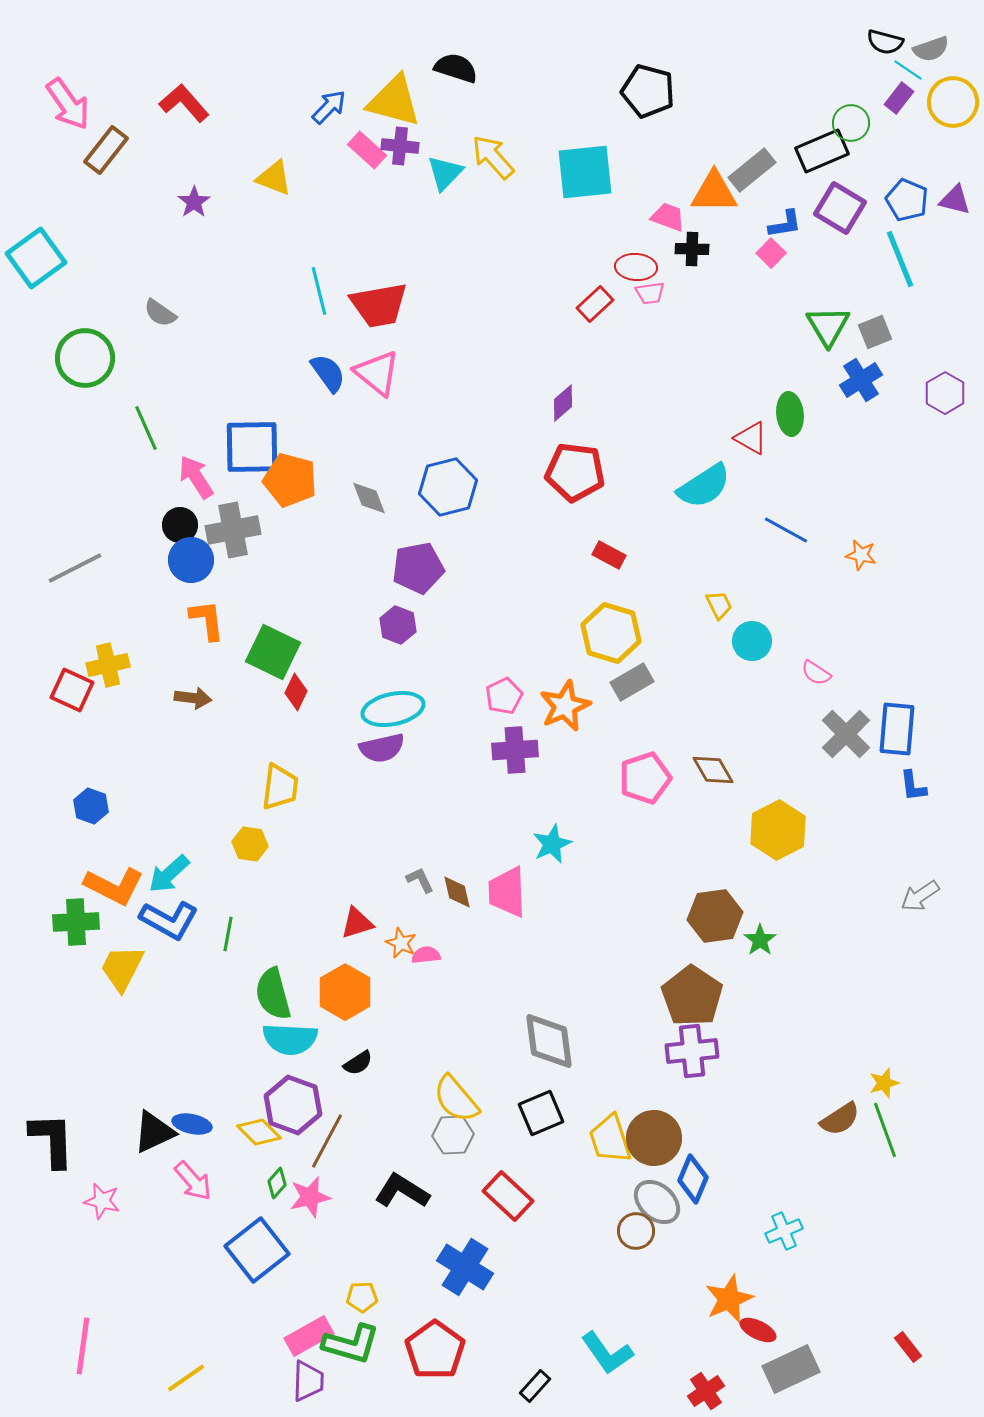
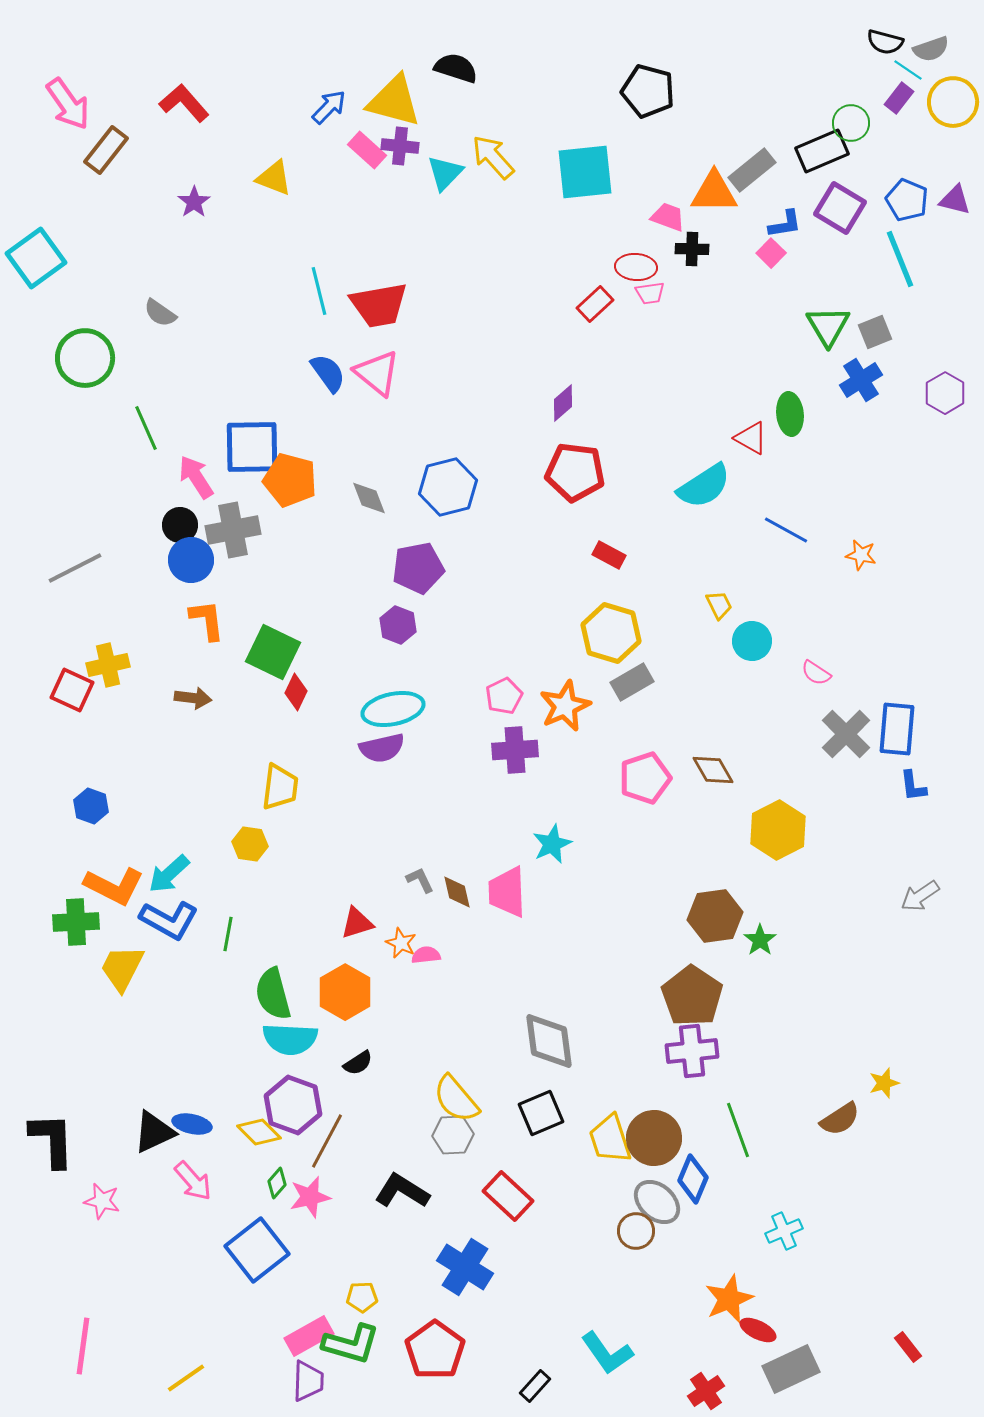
green line at (885, 1130): moved 147 px left
